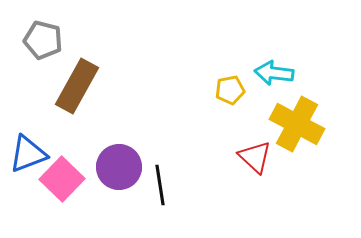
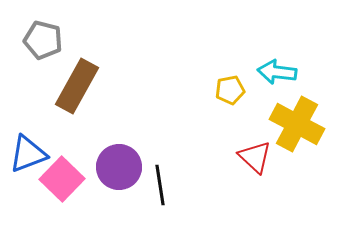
cyan arrow: moved 3 px right, 1 px up
